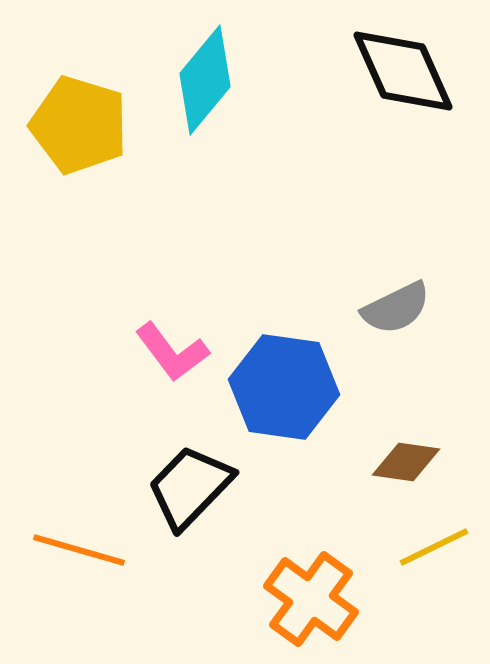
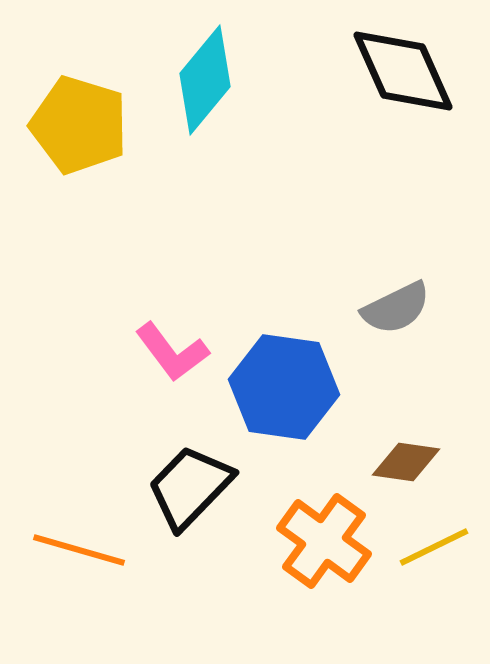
orange cross: moved 13 px right, 58 px up
